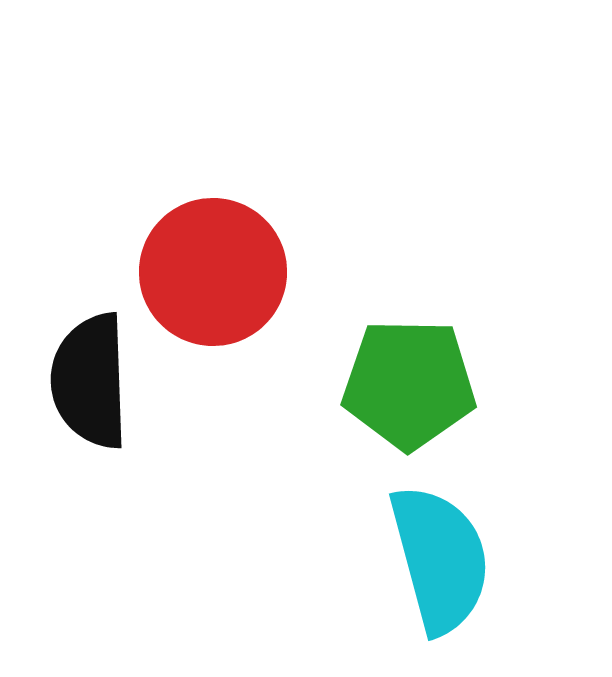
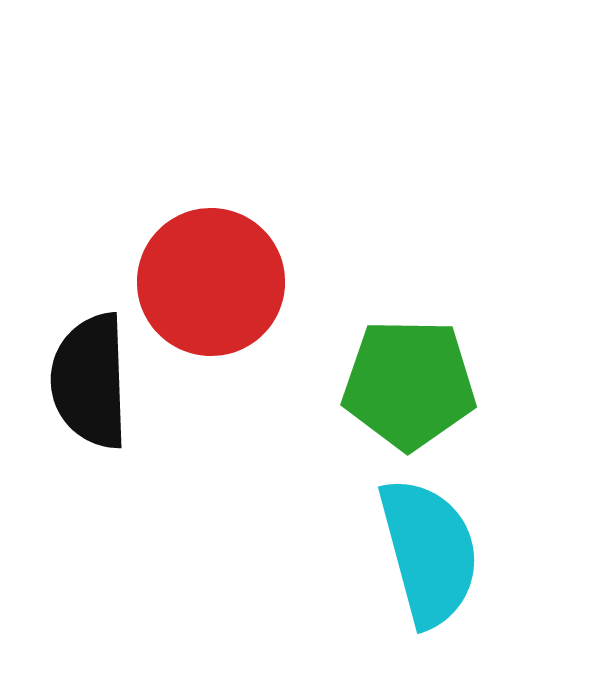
red circle: moved 2 px left, 10 px down
cyan semicircle: moved 11 px left, 7 px up
